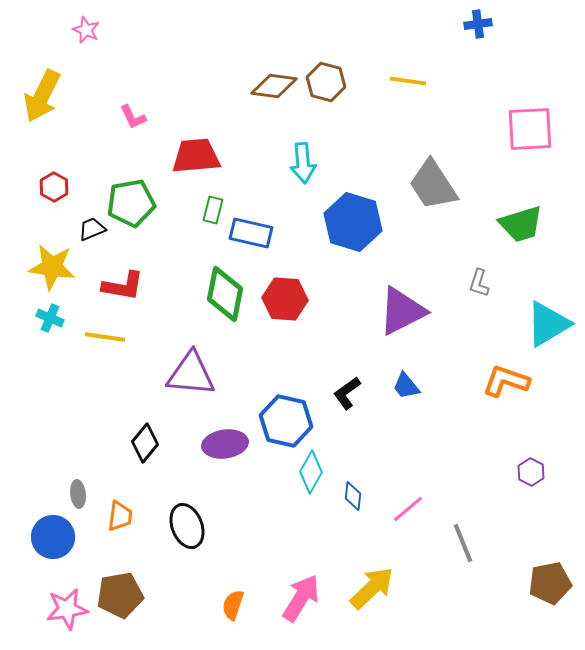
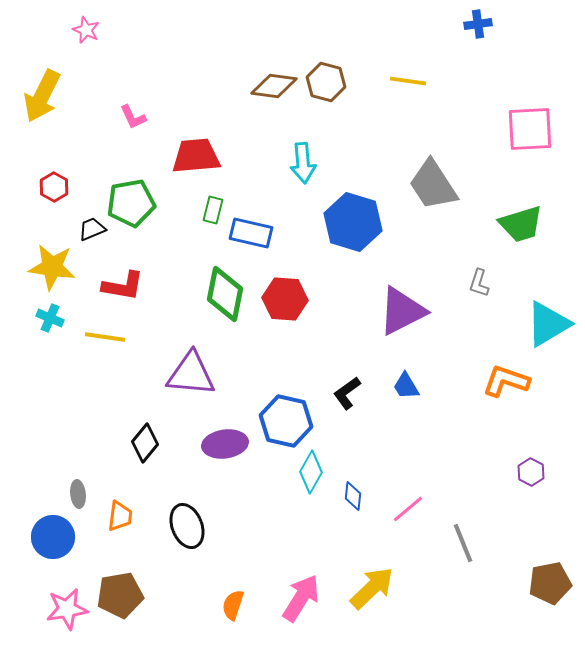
blue trapezoid at (406, 386): rotated 8 degrees clockwise
